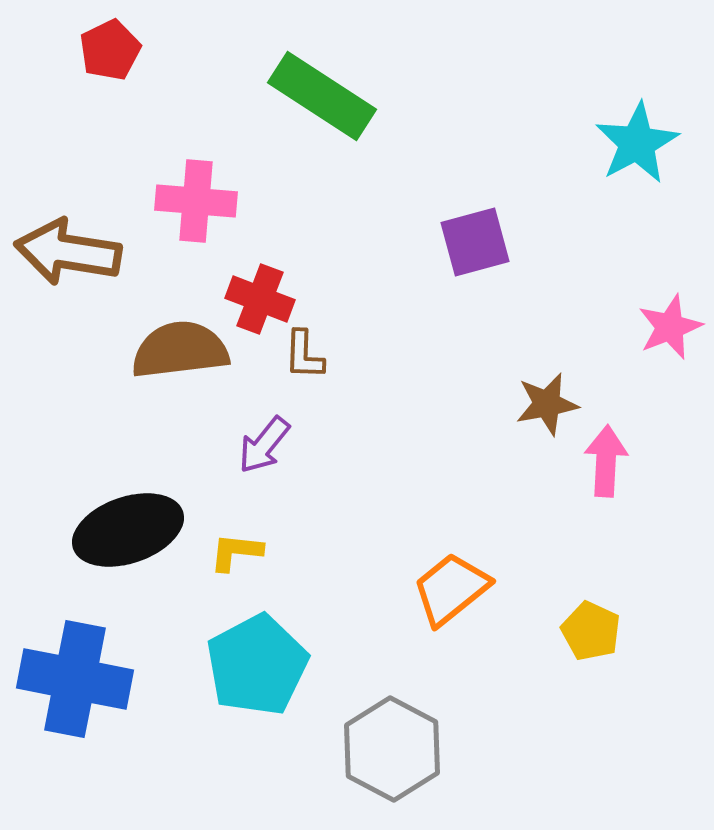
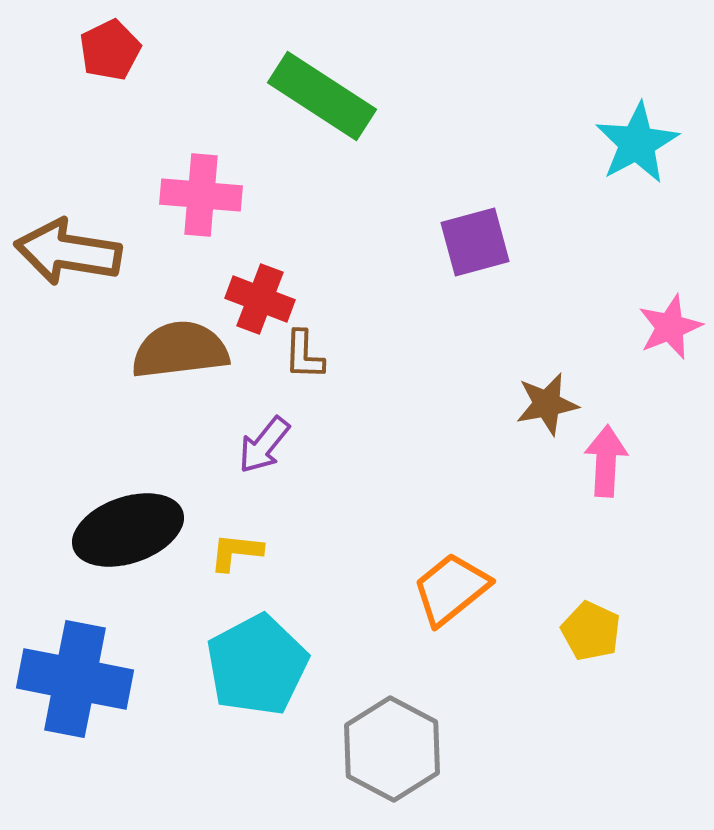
pink cross: moved 5 px right, 6 px up
